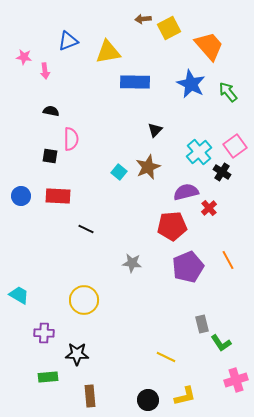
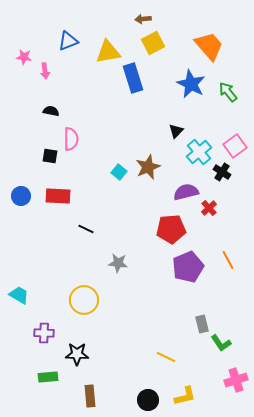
yellow square: moved 16 px left, 15 px down
blue rectangle: moved 2 px left, 4 px up; rotated 72 degrees clockwise
black triangle: moved 21 px right, 1 px down
red pentagon: moved 1 px left, 3 px down
gray star: moved 14 px left
